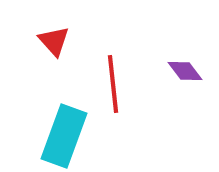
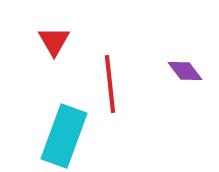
red triangle: rotated 12 degrees clockwise
red line: moved 3 px left
